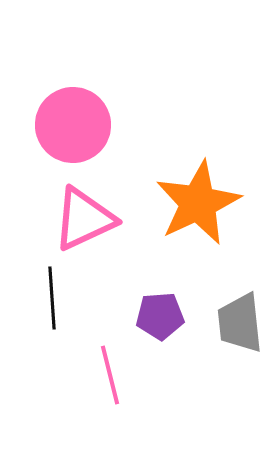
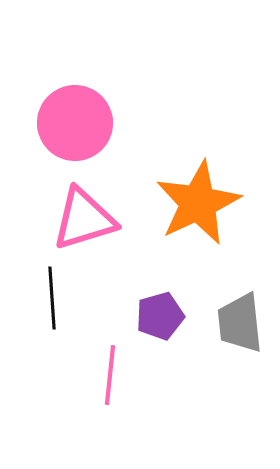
pink circle: moved 2 px right, 2 px up
pink triangle: rotated 8 degrees clockwise
purple pentagon: rotated 12 degrees counterclockwise
pink line: rotated 20 degrees clockwise
